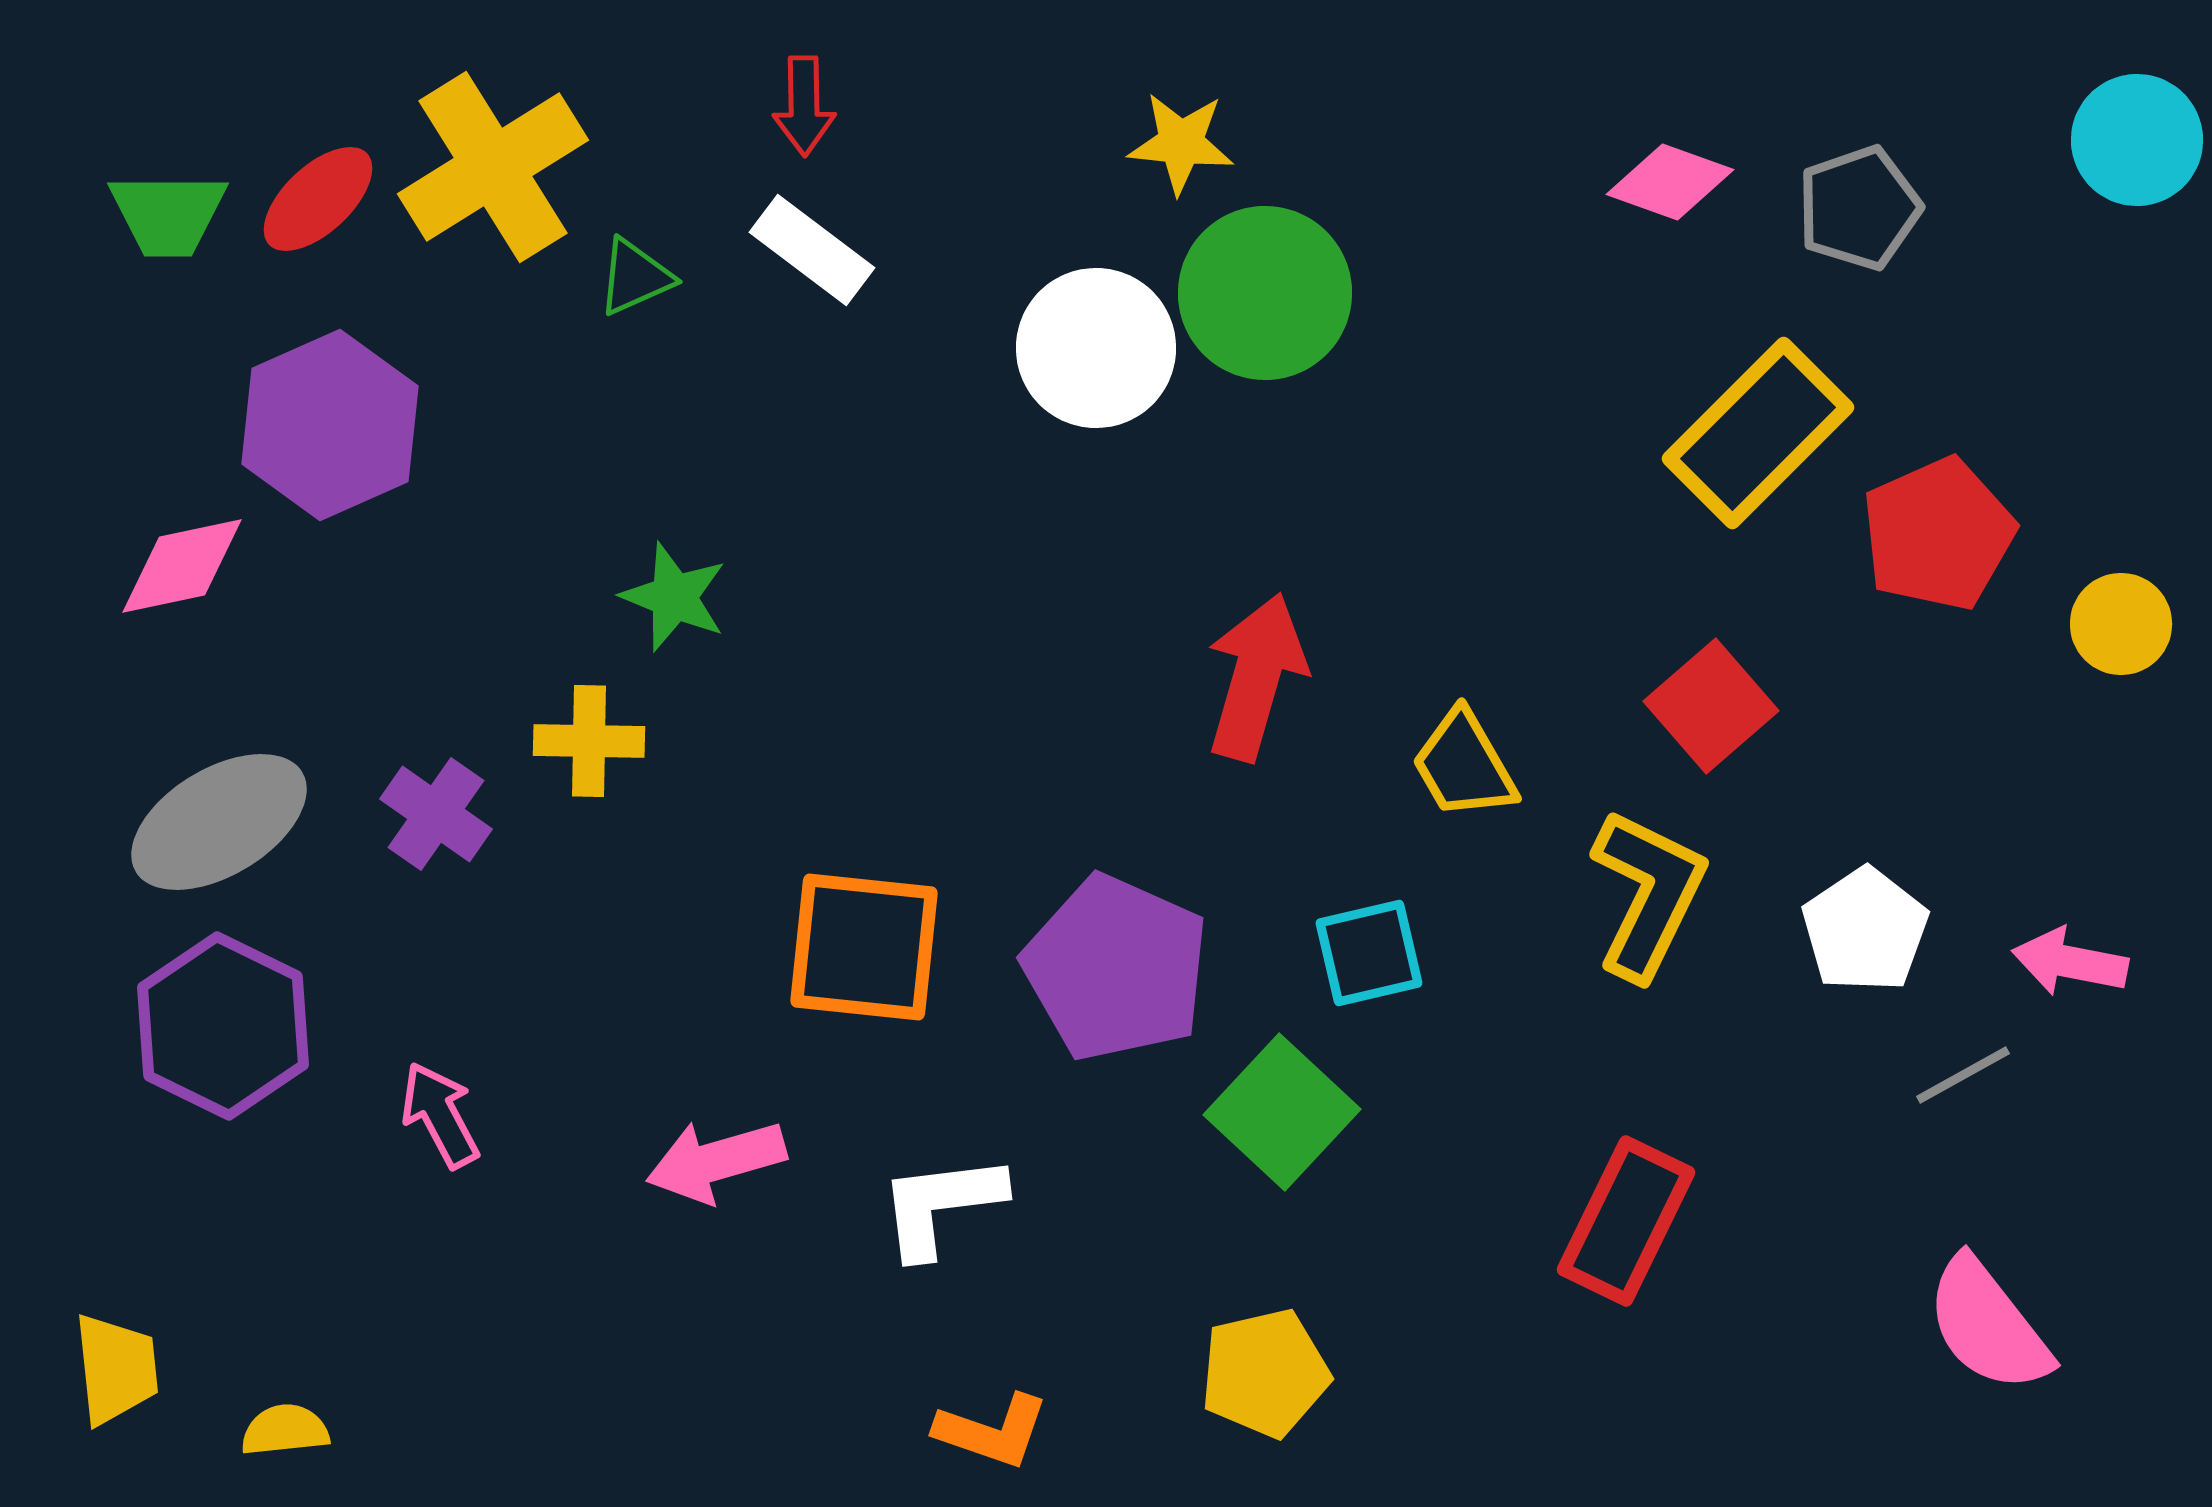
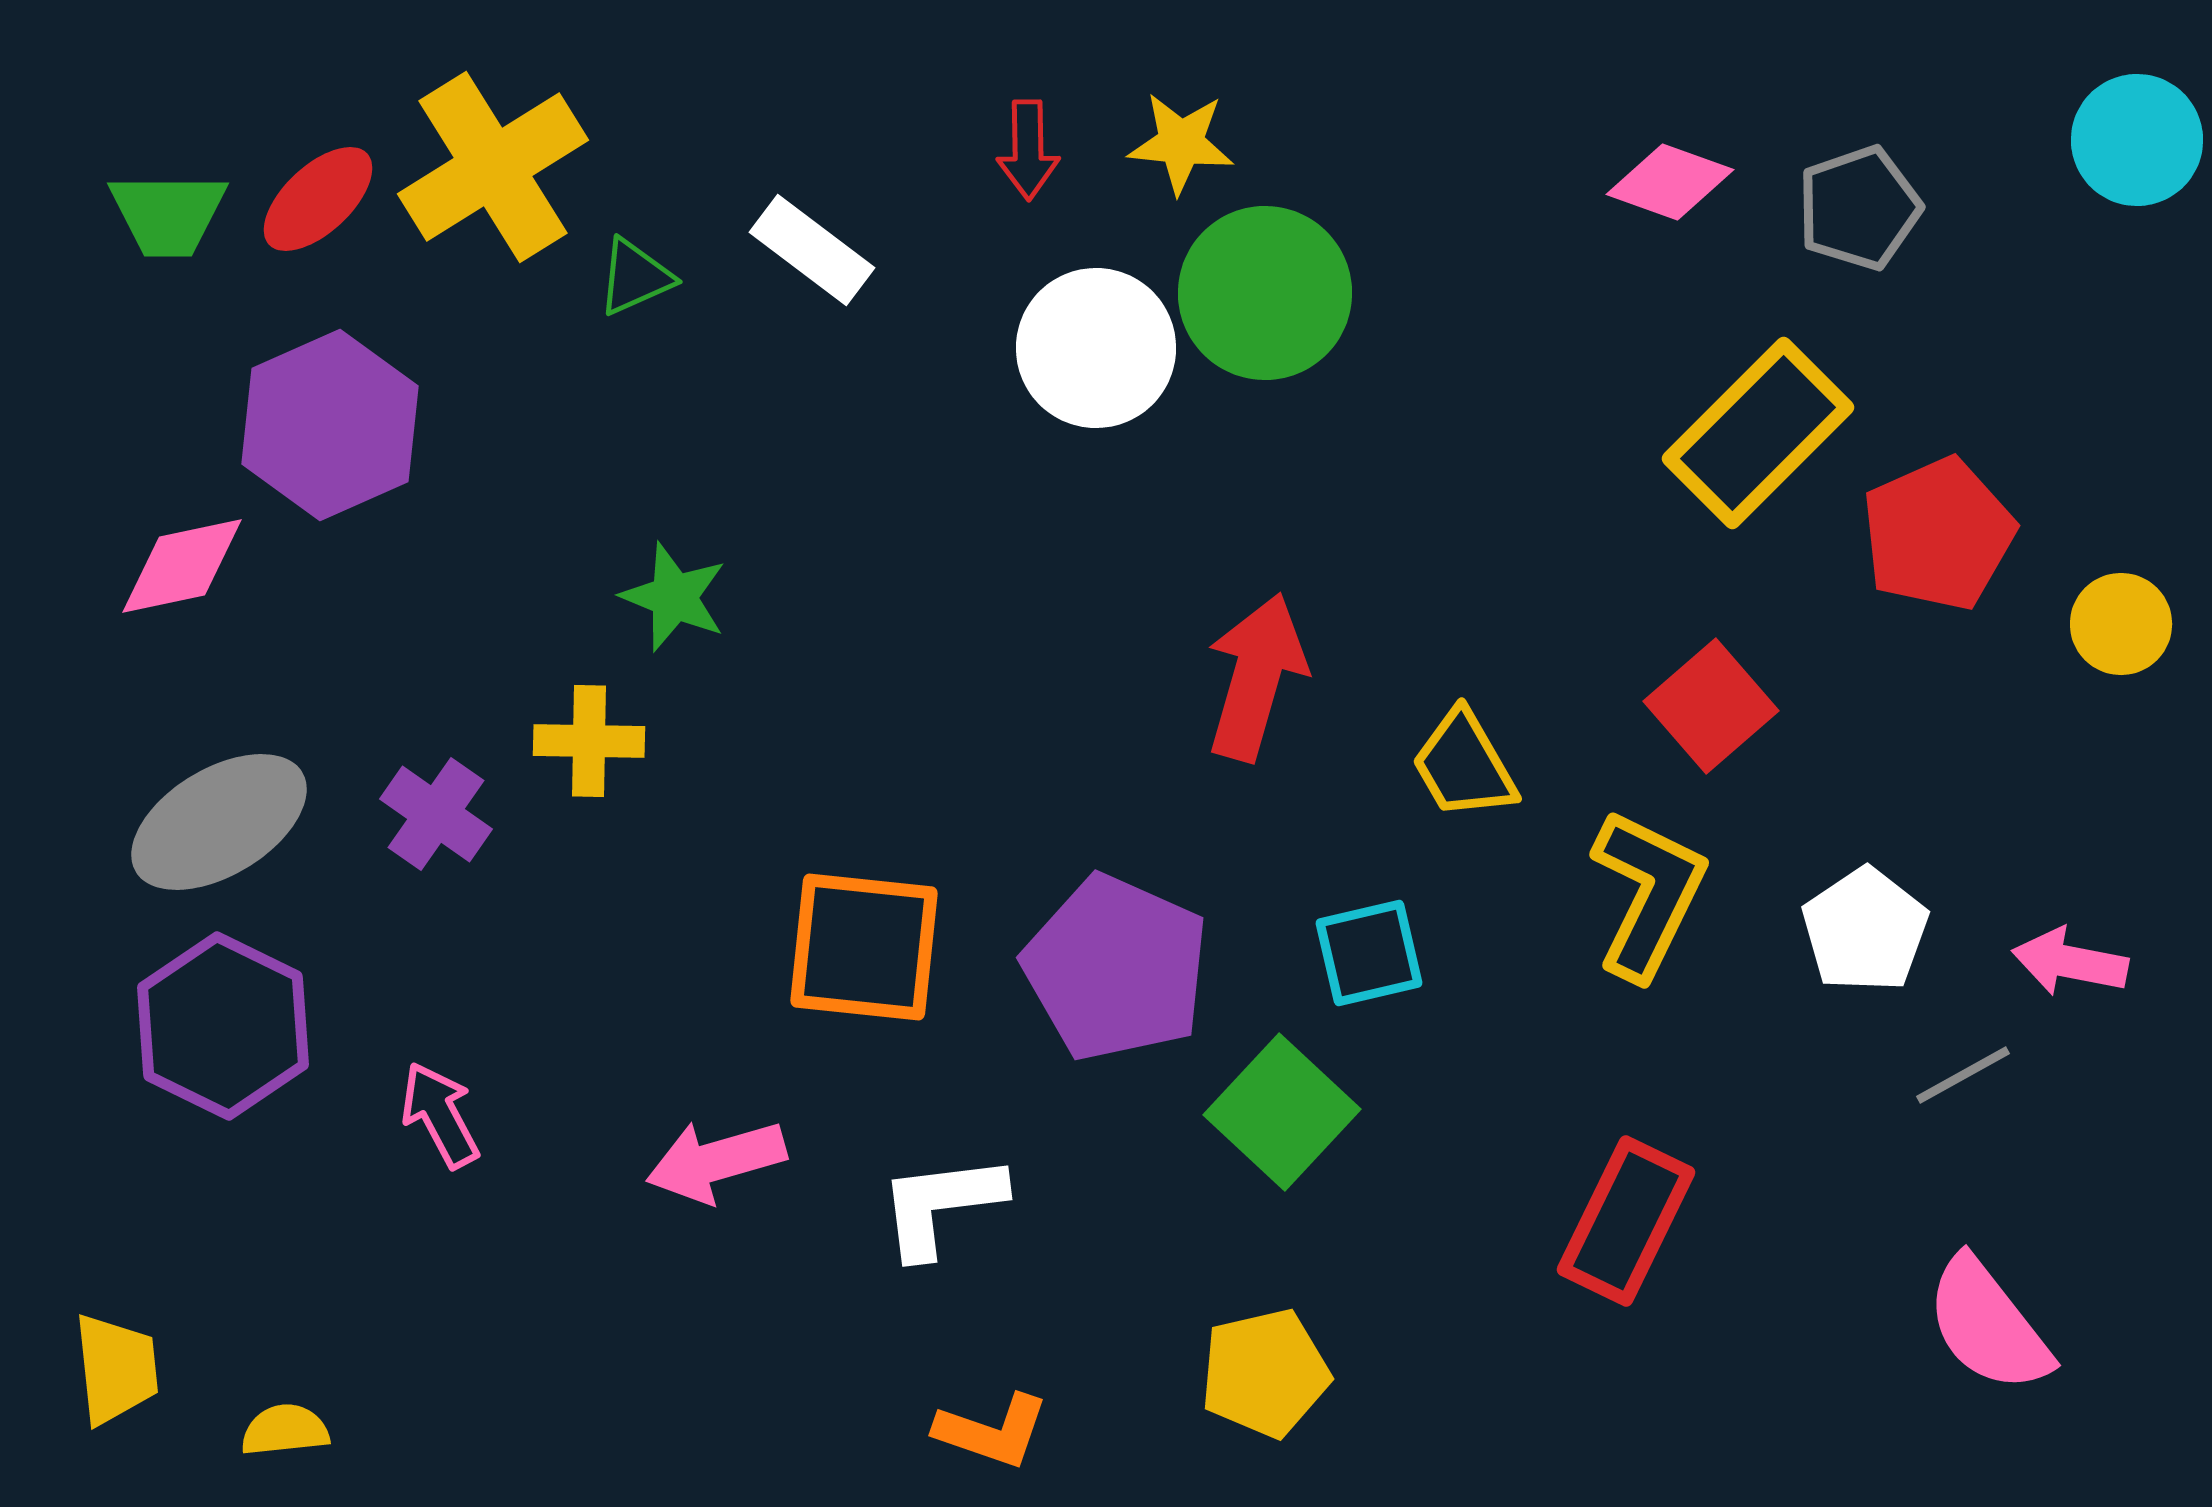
red arrow at (804, 106): moved 224 px right, 44 px down
